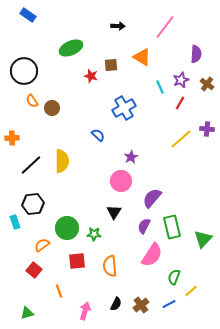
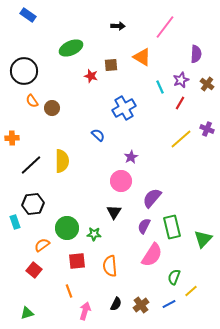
purple cross at (207, 129): rotated 16 degrees clockwise
orange line at (59, 291): moved 10 px right
